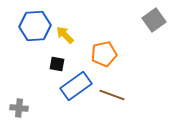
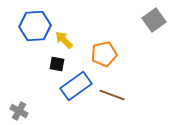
yellow arrow: moved 1 px left, 5 px down
gray cross: moved 3 px down; rotated 24 degrees clockwise
